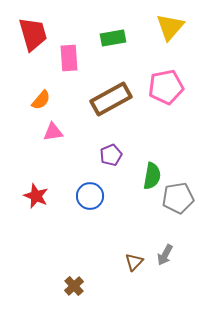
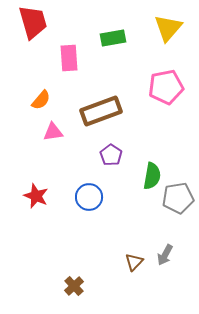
yellow triangle: moved 2 px left, 1 px down
red trapezoid: moved 12 px up
brown rectangle: moved 10 px left, 12 px down; rotated 9 degrees clockwise
purple pentagon: rotated 15 degrees counterclockwise
blue circle: moved 1 px left, 1 px down
